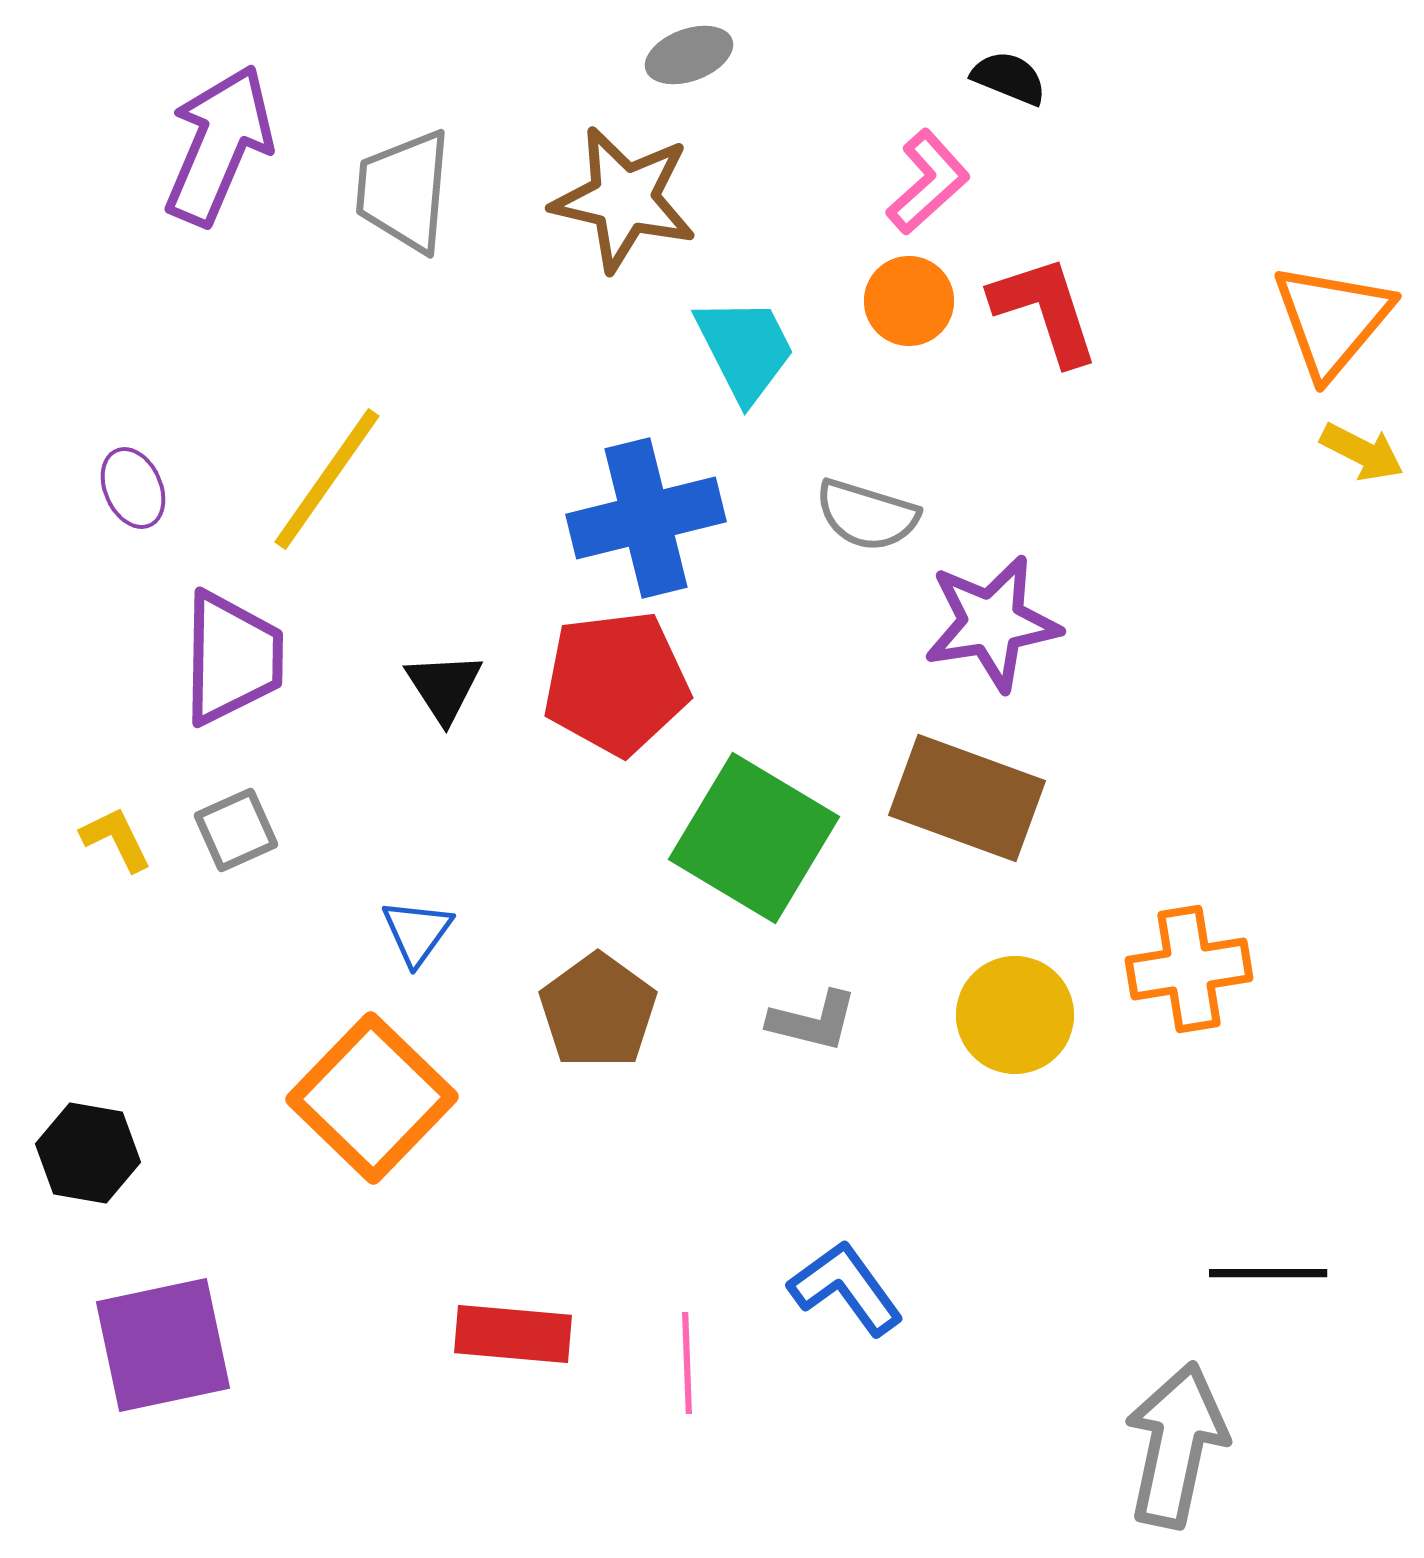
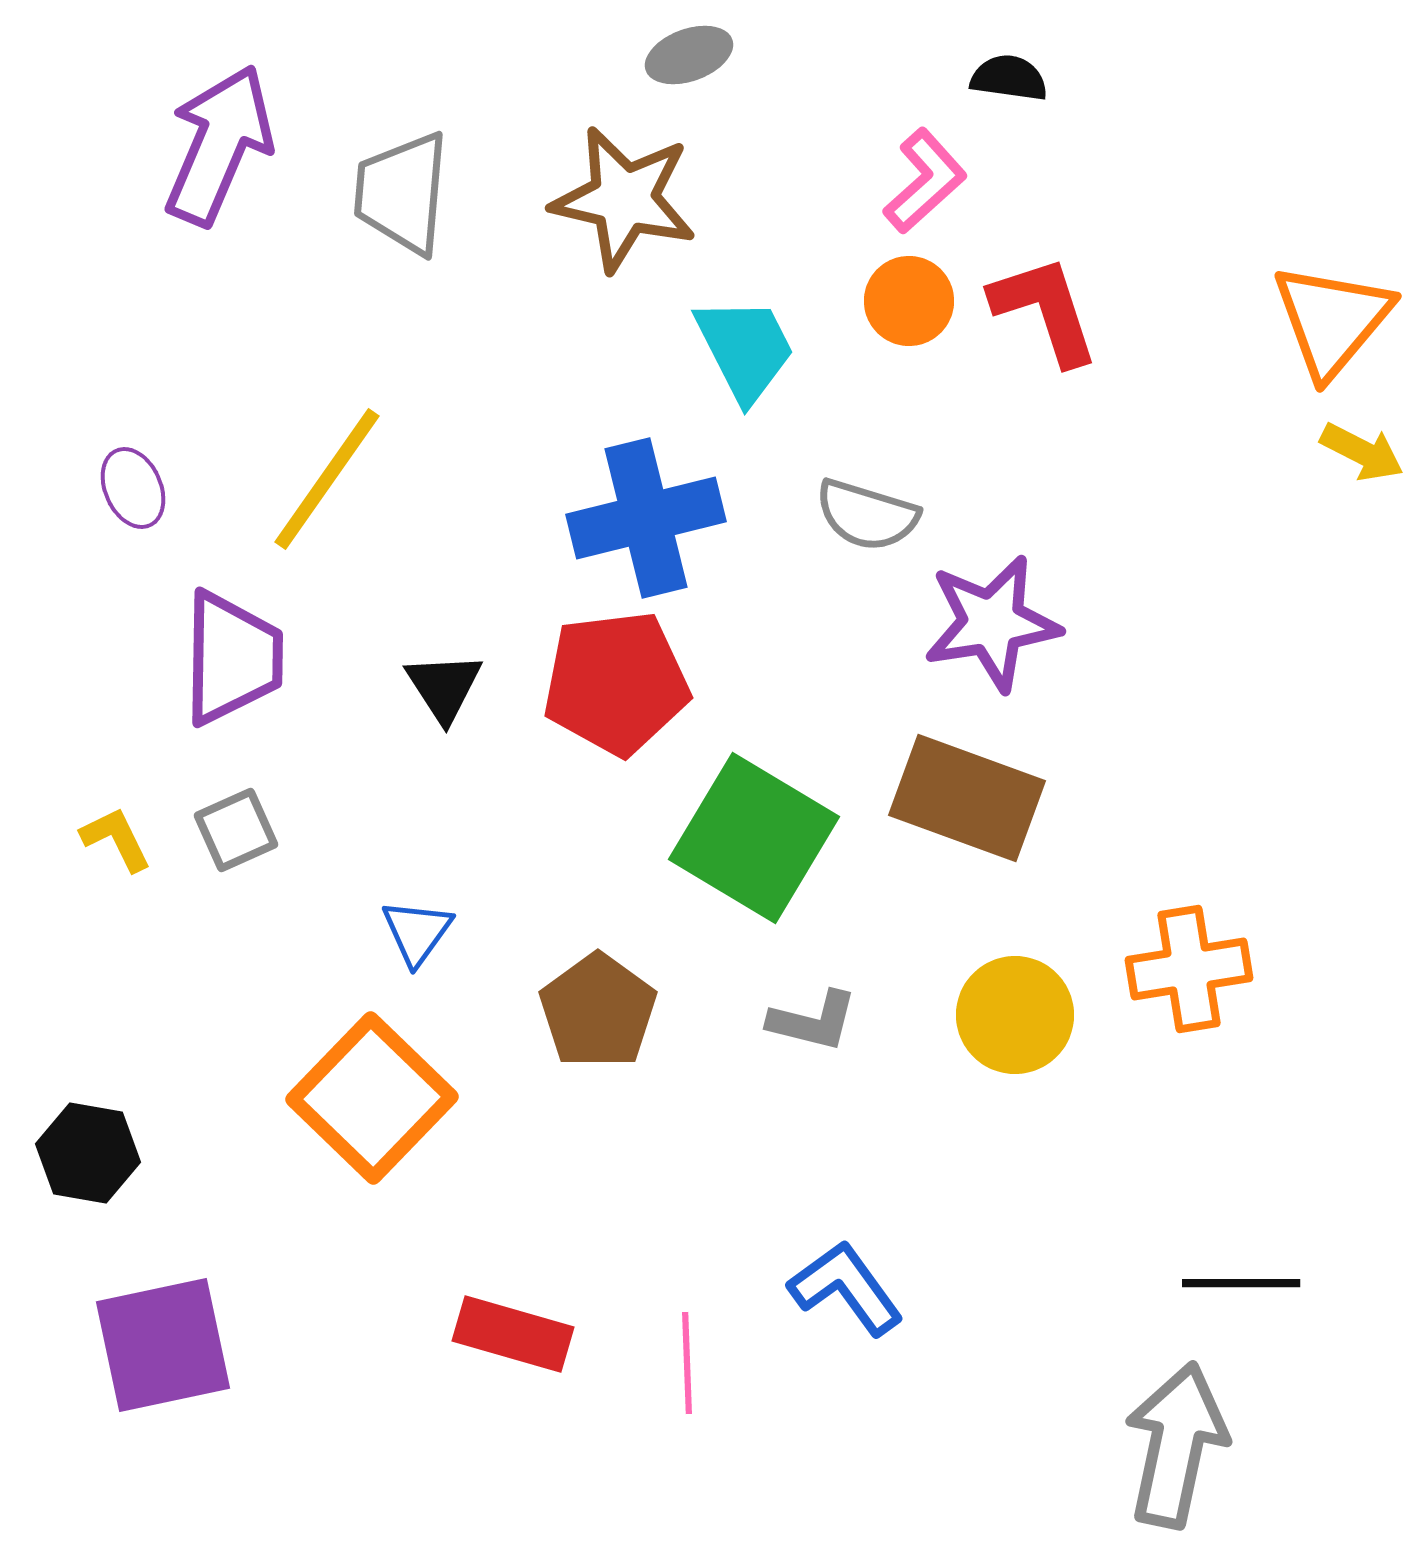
black semicircle: rotated 14 degrees counterclockwise
pink L-shape: moved 3 px left, 1 px up
gray trapezoid: moved 2 px left, 2 px down
black line: moved 27 px left, 10 px down
red rectangle: rotated 11 degrees clockwise
